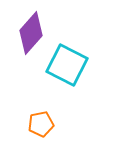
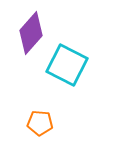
orange pentagon: moved 1 px left, 1 px up; rotated 15 degrees clockwise
